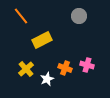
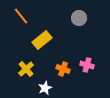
gray circle: moved 2 px down
yellow rectangle: rotated 12 degrees counterclockwise
orange cross: moved 2 px left, 1 px down
white star: moved 2 px left, 9 px down
